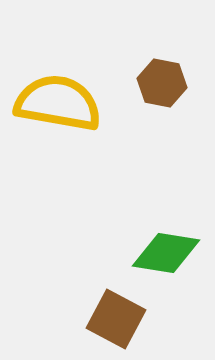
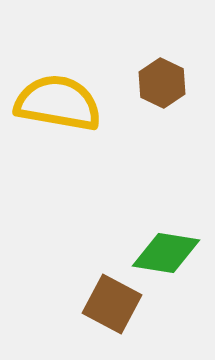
brown hexagon: rotated 15 degrees clockwise
brown square: moved 4 px left, 15 px up
